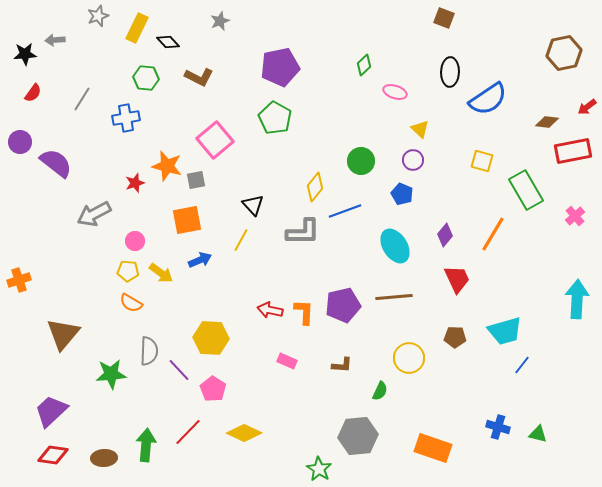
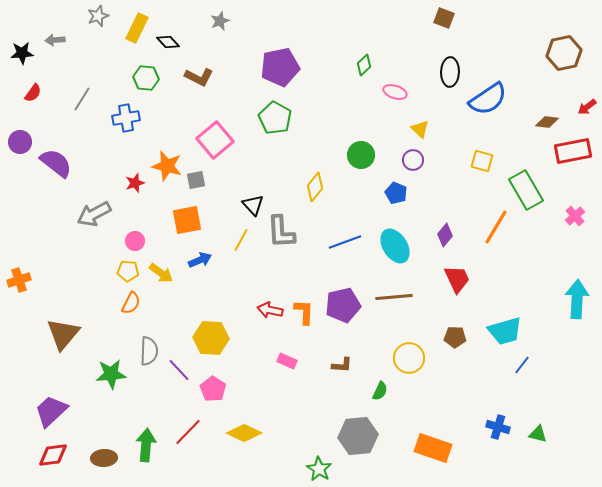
black star at (25, 54): moved 3 px left, 1 px up
green circle at (361, 161): moved 6 px up
blue pentagon at (402, 194): moved 6 px left, 1 px up
blue line at (345, 211): moved 31 px down
gray L-shape at (303, 232): moved 22 px left; rotated 87 degrees clockwise
orange line at (493, 234): moved 3 px right, 7 px up
orange semicircle at (131, 303): rotated 95 degrees counterclockwise
red diamond at (53, 455): rotated 16 degrees counterclockwise
